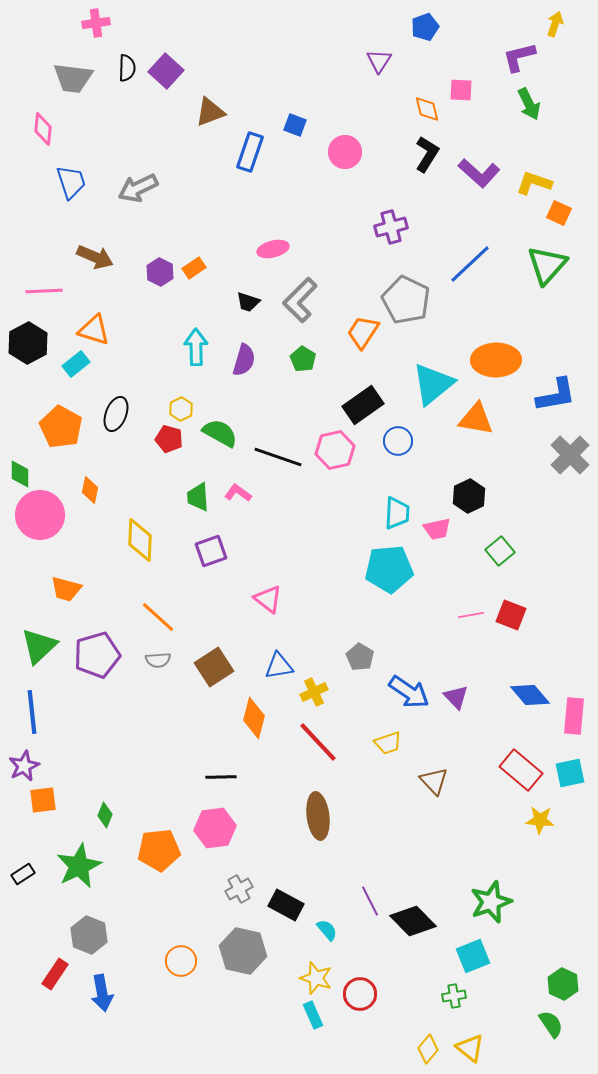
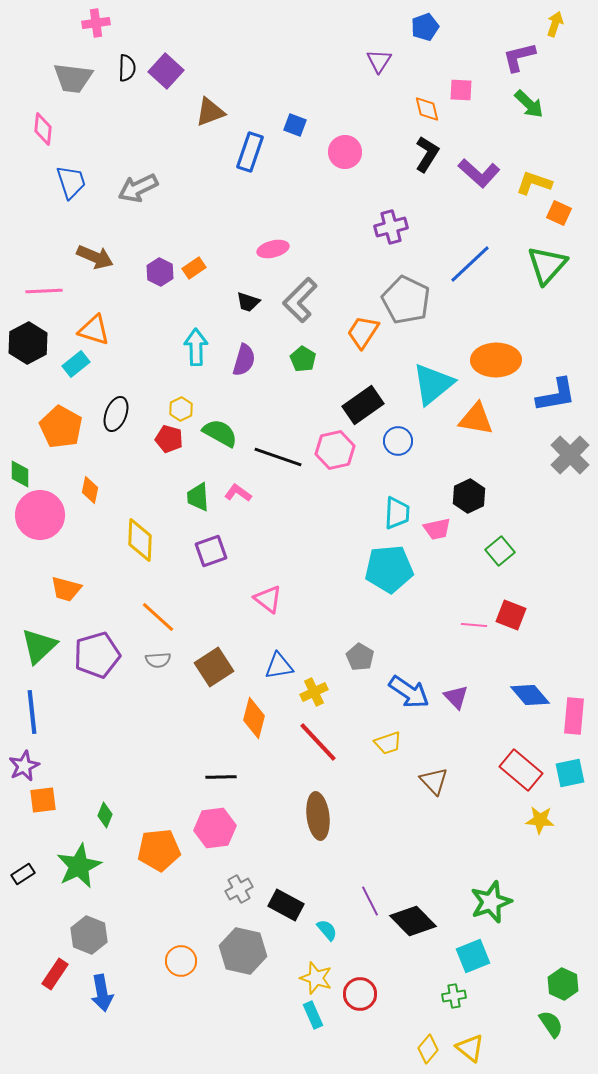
green arrow at (529, 104): rotated 20 degrees counterclockwise
pink line at (471, 615): moved 3 px right, 10 px down; rotated 15 degrees clockwise
